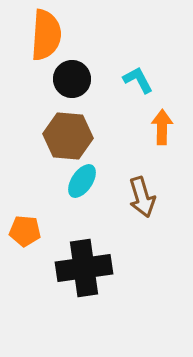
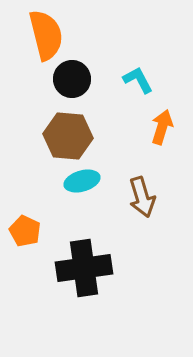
orange semicircle: rotated 18 degrees counterclockwise
orange arrow: rotated 16 degrees clockwise
cyan ellipse: rotated 40 degrees clockwise
orange pentagon: rotated 20 degrees clockwise
